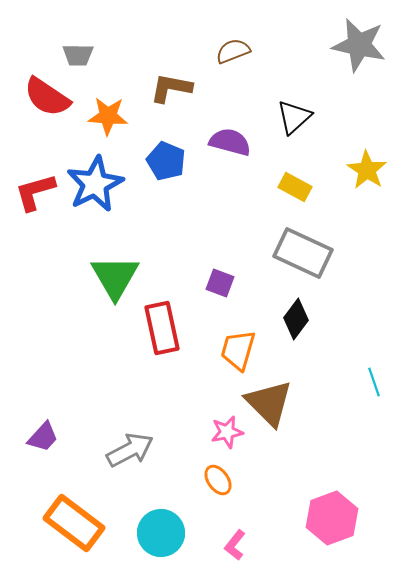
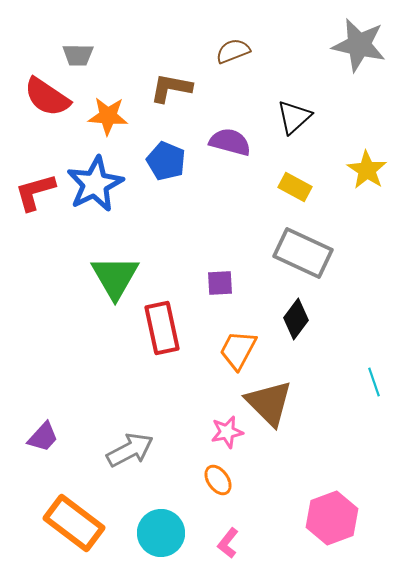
purple square: rotated 24 degrees counterclockwise
orange trapezoid: rotated 12 degrees clockwise
pink L-shape: moved 7 px left, 2 px up
